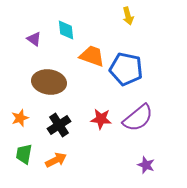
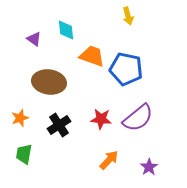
orange arrow: moved 53 px right; rotated 20 degrees counterclockwise
purple star: moved 3 px right, 2 px down; rotated 18 degrees clockwise
